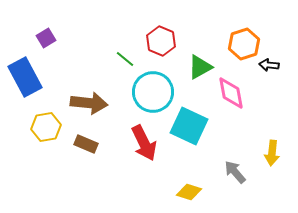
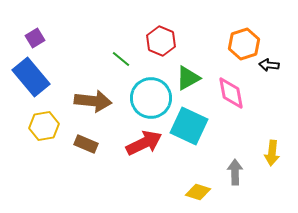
purple square: moved 11 px left
green line: moved 4 px left
green triangle: moved 12 px left, 11 px down
blue rectangle: moved 6 px right; rotated 12 degrees counterclockwise
cyan circle: moved 2 px left, 6 px down
brown arrow: moved 4 px right, 2 px up
yellow hexagon: moved 2 px left, 1 px up
red arrow: rotated 90 degrees counterclockwise
gray arrow: rotated 40 degrees clockwise
yellow diamond: moved 9 px right
